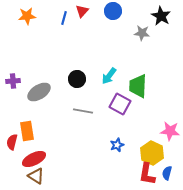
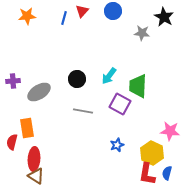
black star: moved 3 px right, 1 px down
orange rectangle: moved 3 px up
red ellipse: rotated 60 degrees counterclockwise
